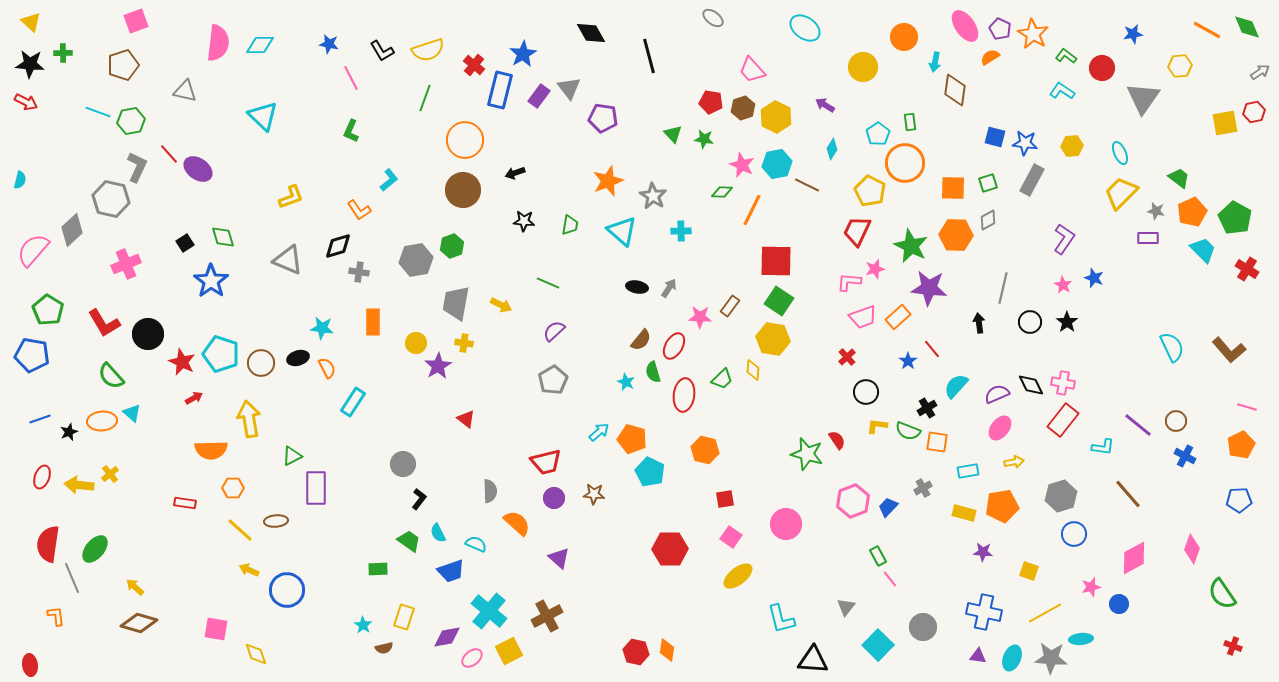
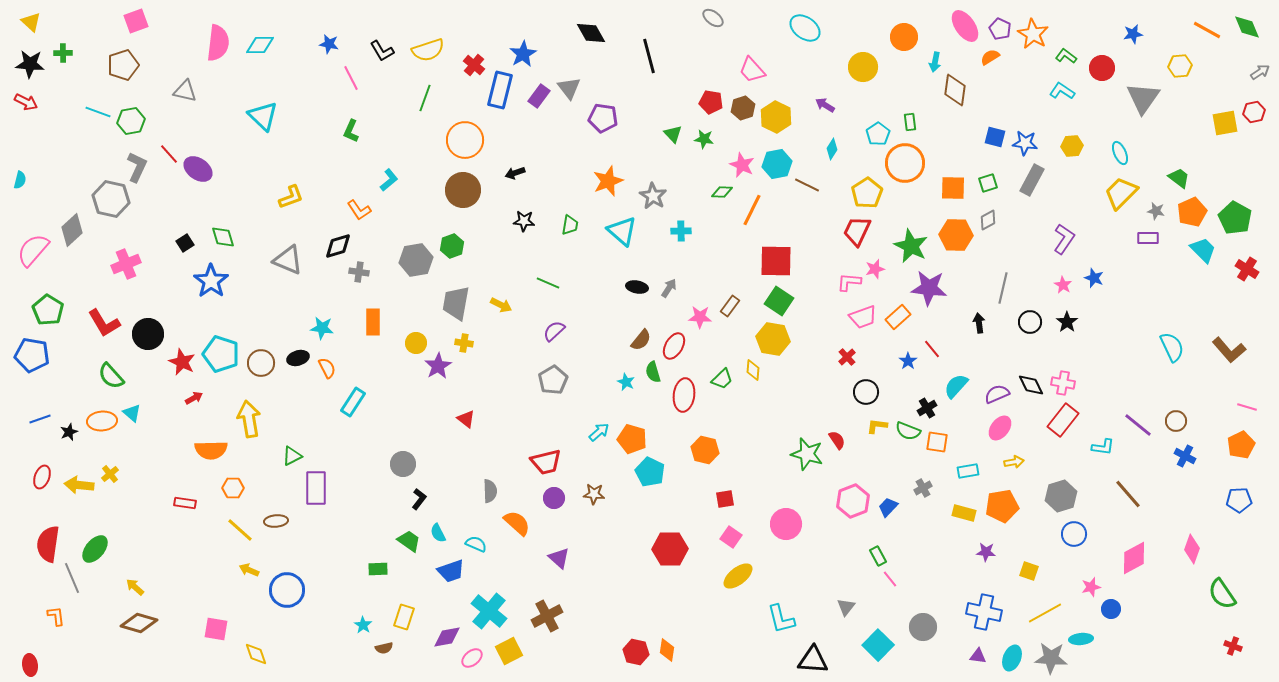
yellow pentagon at (870, 191): moved 3 px left, 2 px down; rotated 12 degrees clockwise
purple star at (983, 552): moved 3 px right
blue circle at (1119, 604): moved 8 px left, 5 px down
